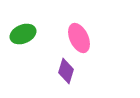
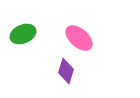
pink ellipse: rotated 24 degrees counterclockwise
